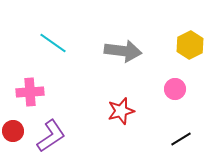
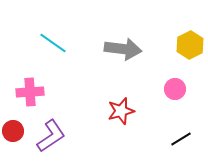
gray arrow: moved 2 px up
